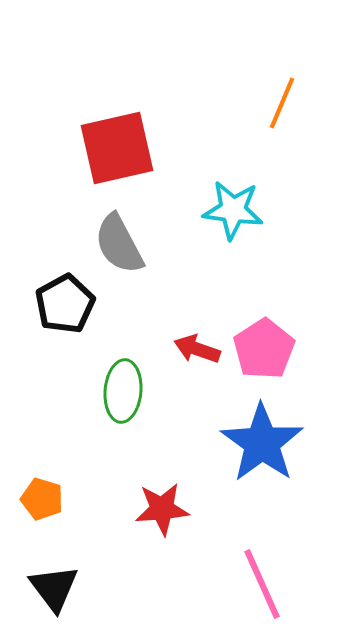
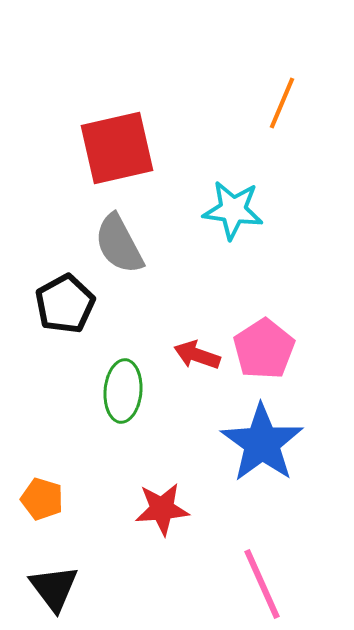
red arrow: moved 6 px down
